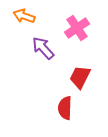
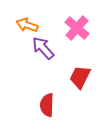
orange arrow: moved 3 px right, 9 px down
pink cross: rotated 15 degrees counterclockwise
red semicircle: moved 18 px left, 3 px up
